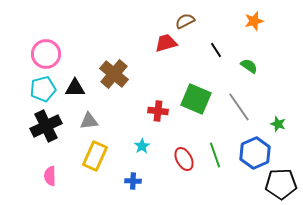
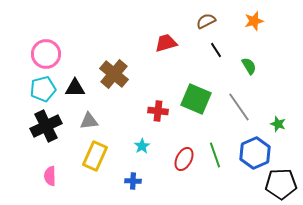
brown semicircle: moved 21 px right
green semicircle: rotated 24 degrees clockwise
red ellipse: rotated 55 degrees clockwise
